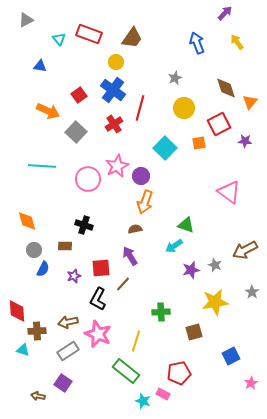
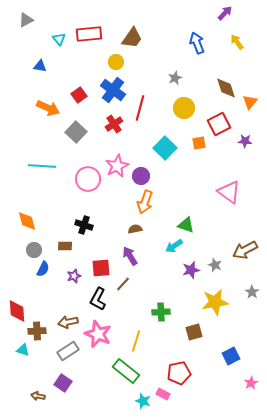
red rectangle at (89, 34): rotated 25 degrees counterclockwise
orange arrow at (48, 111): moved 3 px up
